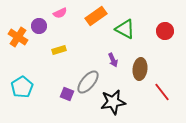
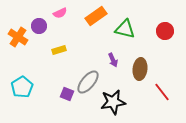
green triangle: rotated 15 degrees counterclockwise
